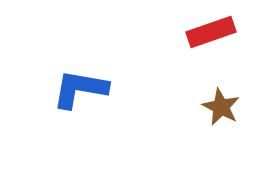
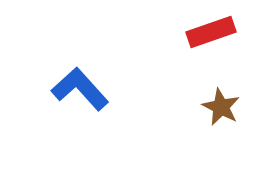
blue L-shape: rotated 38 degrees clockwise
